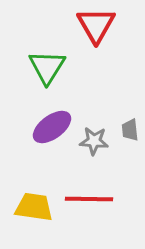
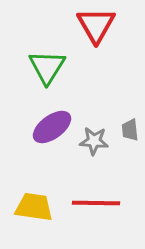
red line: moved 7 px right, 4 px down
